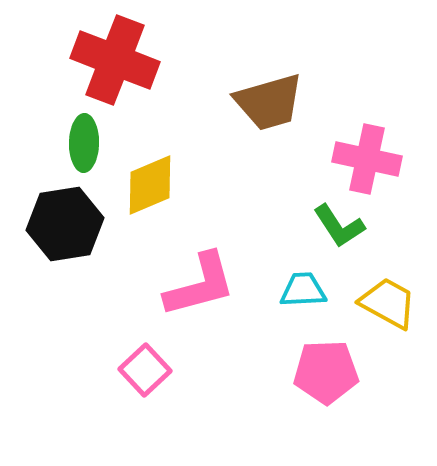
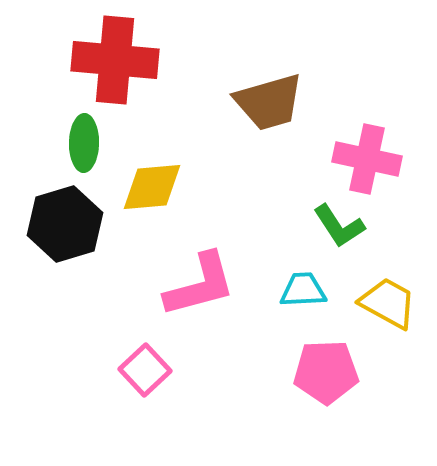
red cross: rotated 16 degrees counterclockwise
yellow diamond: moved 2 px right, 2 px down; rotated 18 degrees clockwise
black hexagon: rotated 8 degrees counterclockwise
